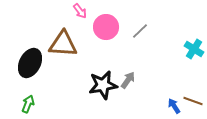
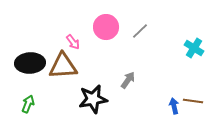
pink arrow: moved 7 px left, 31 px down
brown triangle: moved 22 px down; rotated 8 degrees counterclockwise
cyan cross: moved 1 px up
black ellipse: rotated 60 degrees clockwise
black star: moved 10 px left, 14 px down
brown line: rotated 12 degrees counterclockwise
blue arrow: rotated 21 degrees clockwise
